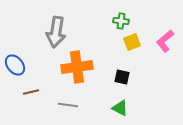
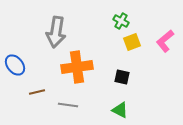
green cross: rotated 21 degrees clockwise
brown line: moved 6 px right
green triangle: moved 2 px down
